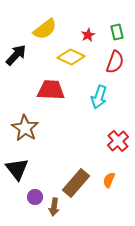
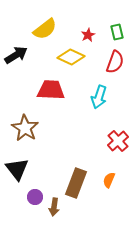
black arrow: rotated 15 degrees clockwise
brown rectangle: rotated 20 degrees counterclockwise
